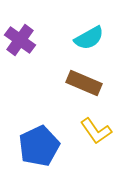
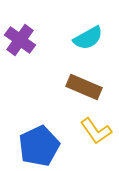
cyan semicircle: moved 1 px left
brown rectangle: moved 4 px down
